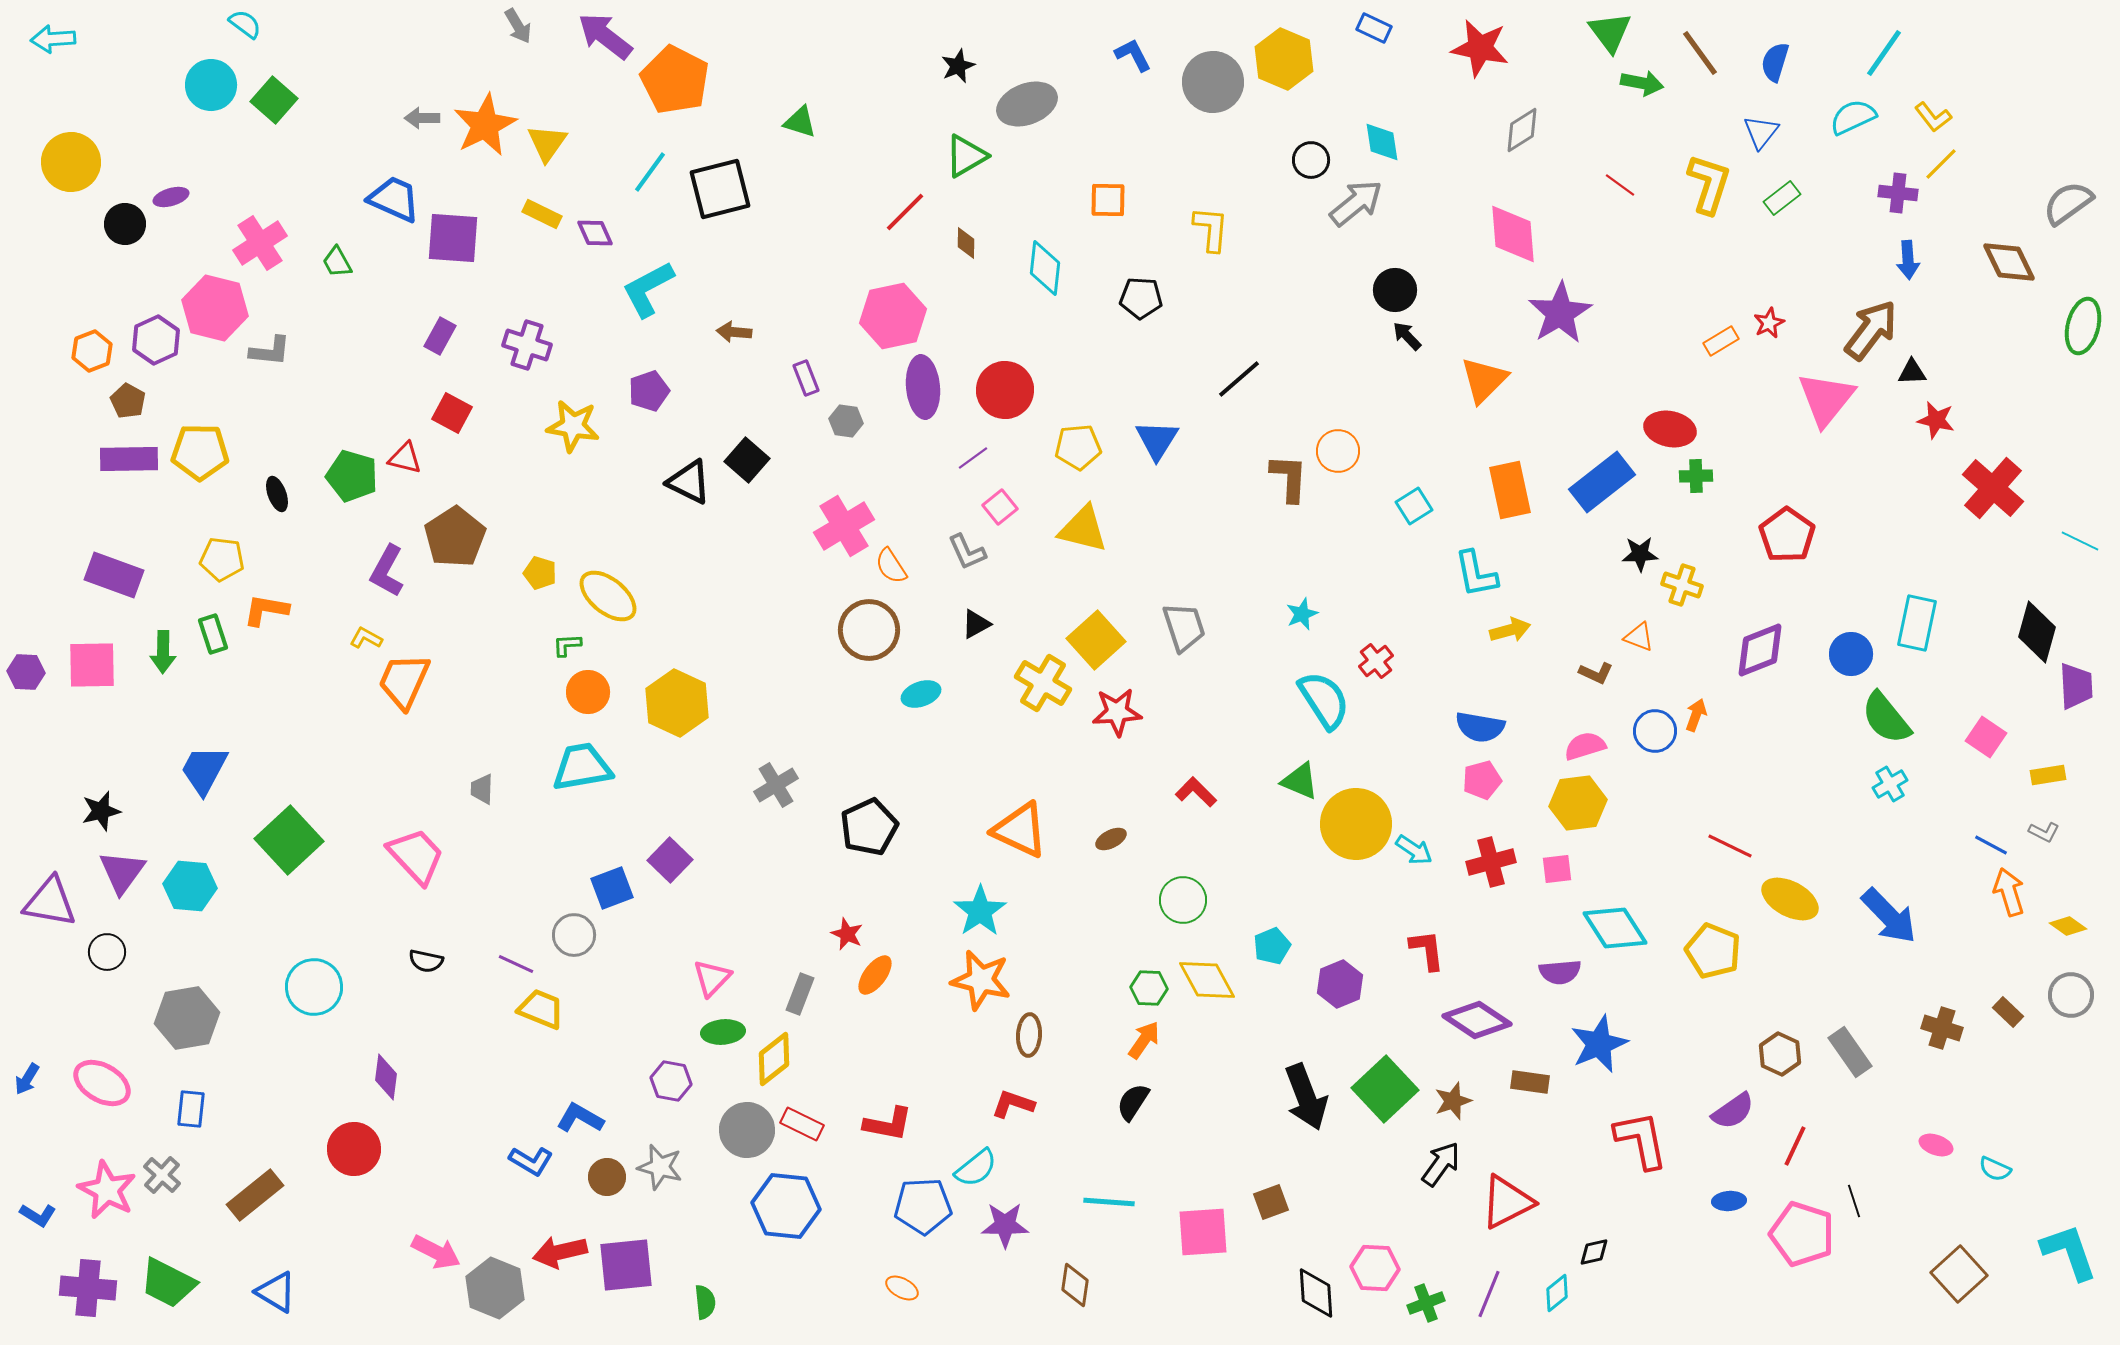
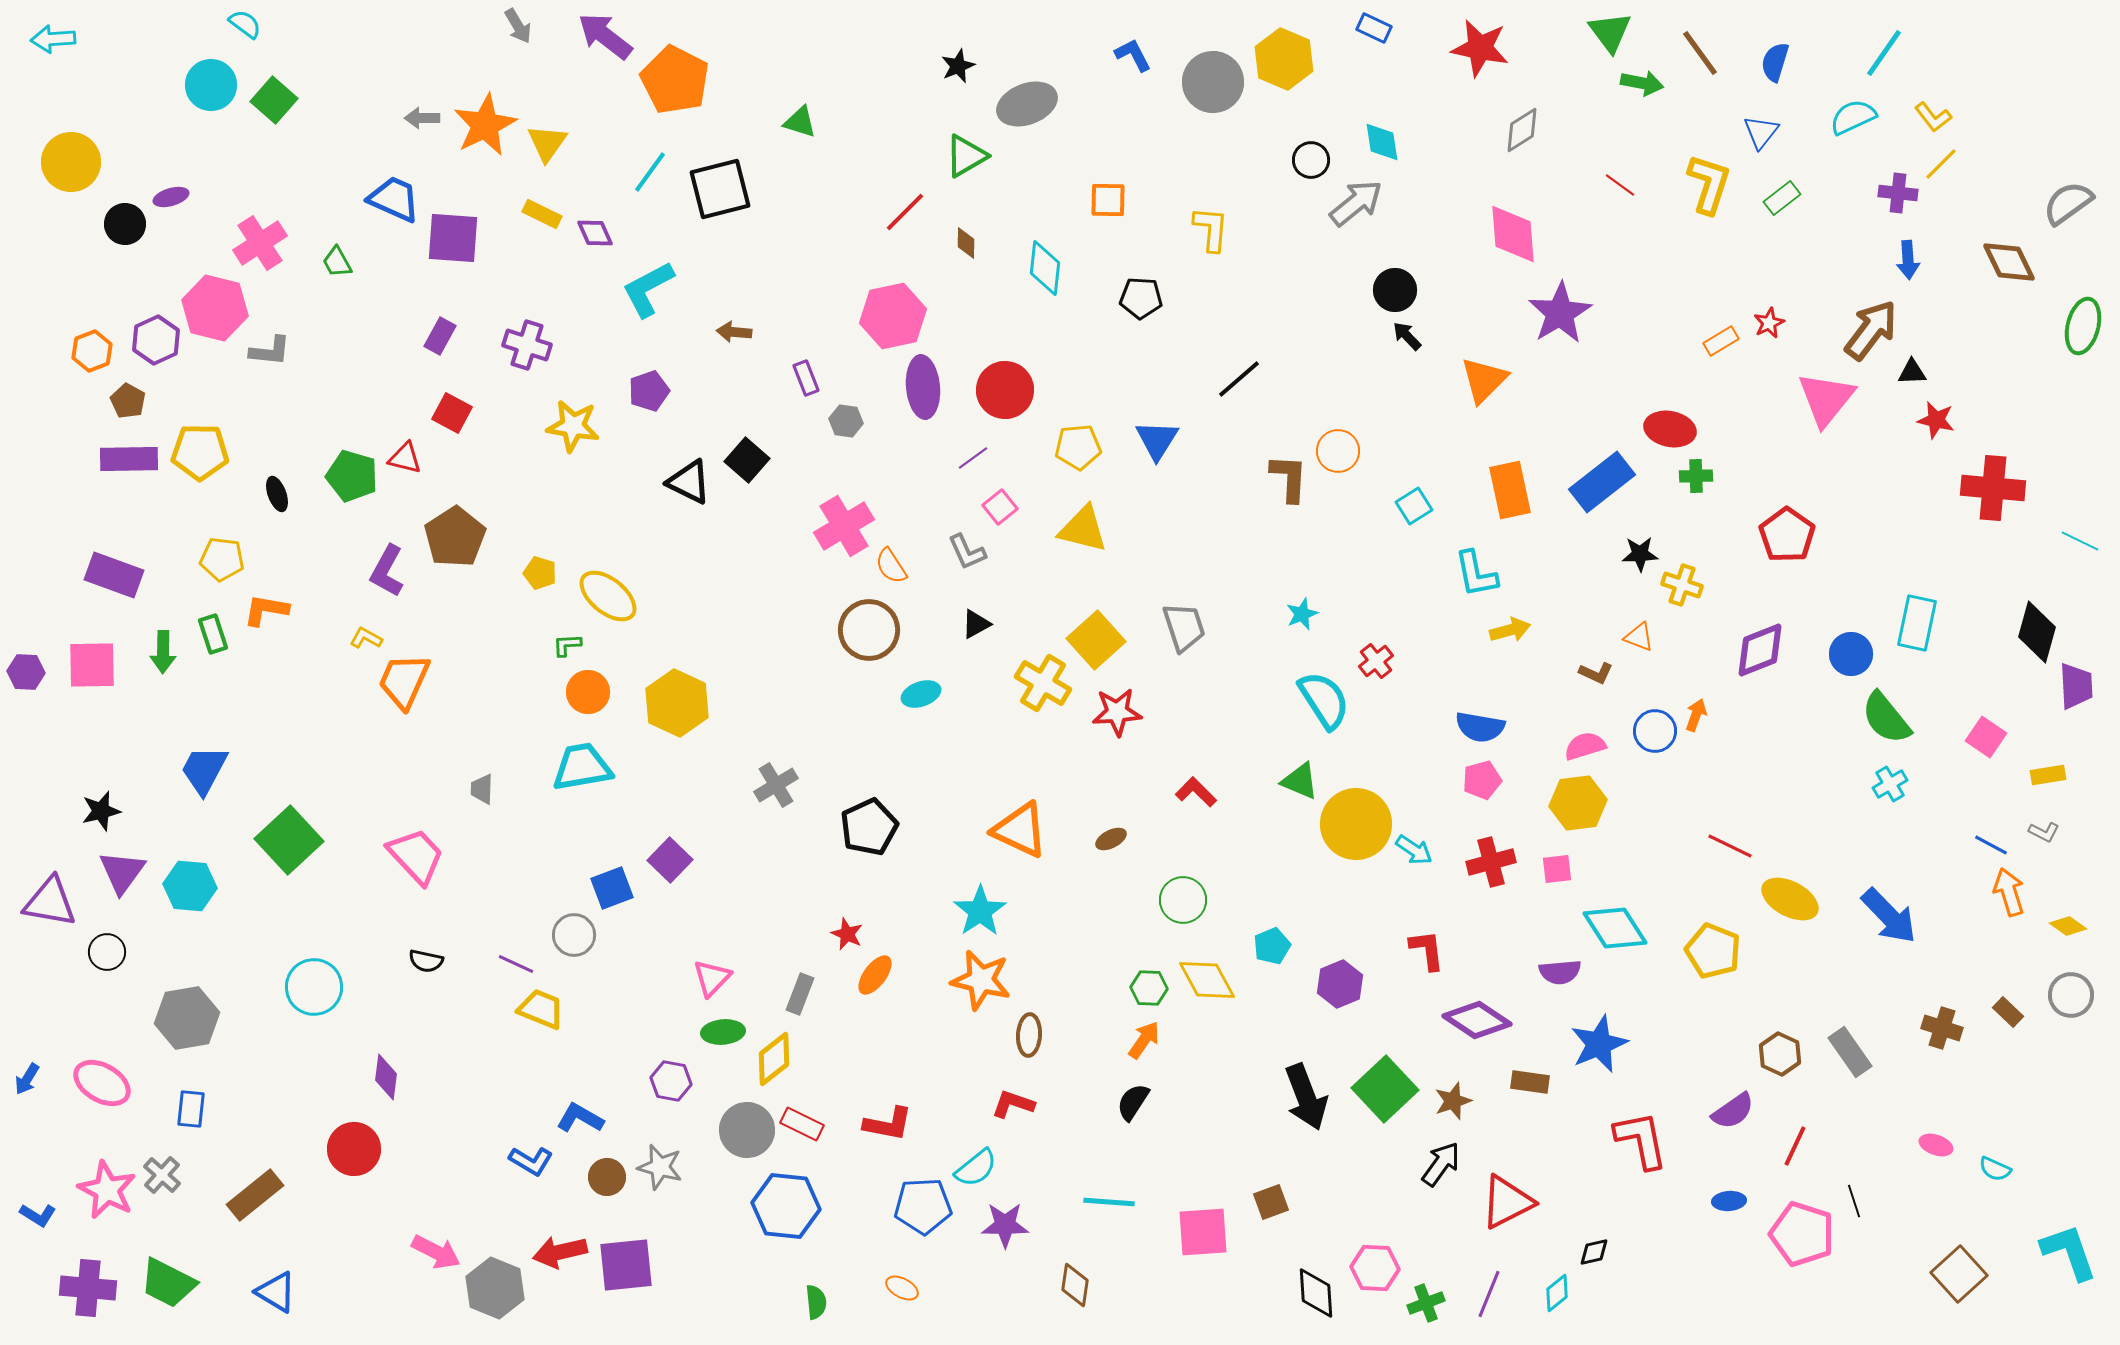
red cross at (1993, 488): rotated 36 degrees counterclockwise
green semicircle at (705, 1302): moved 111 px right
